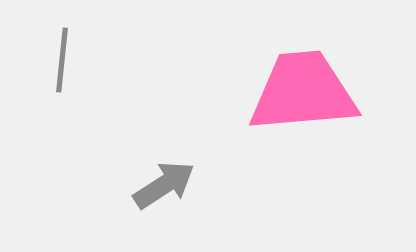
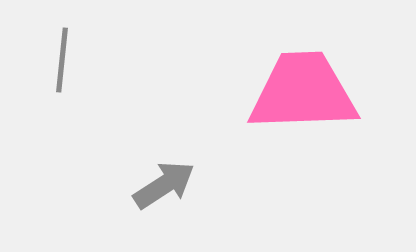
pink trapezoid: rotated 3 degrees clockwise
